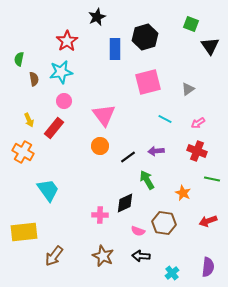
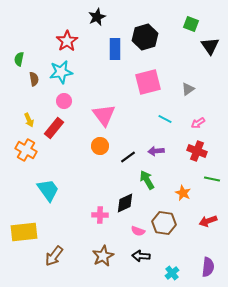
orange cross: moved 3 px right, 2 px up
brown star: rotated 20 degrees clockwise
